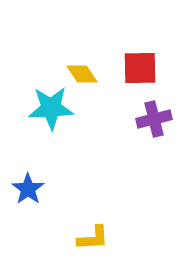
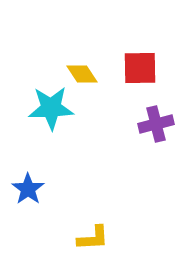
purple cross: moved 2 px right, 5 px down
